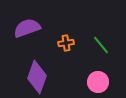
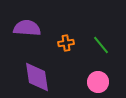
purple semicircle: rotated 24 degrees clockwise
purple diamond: rotated 28 degrees counterclockwise
